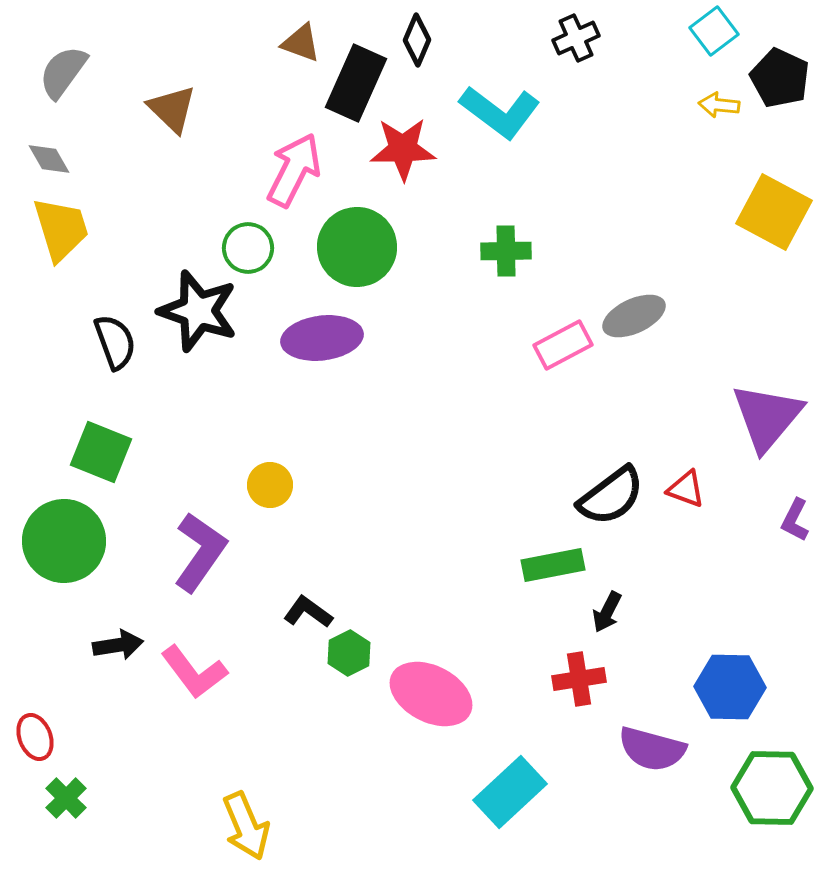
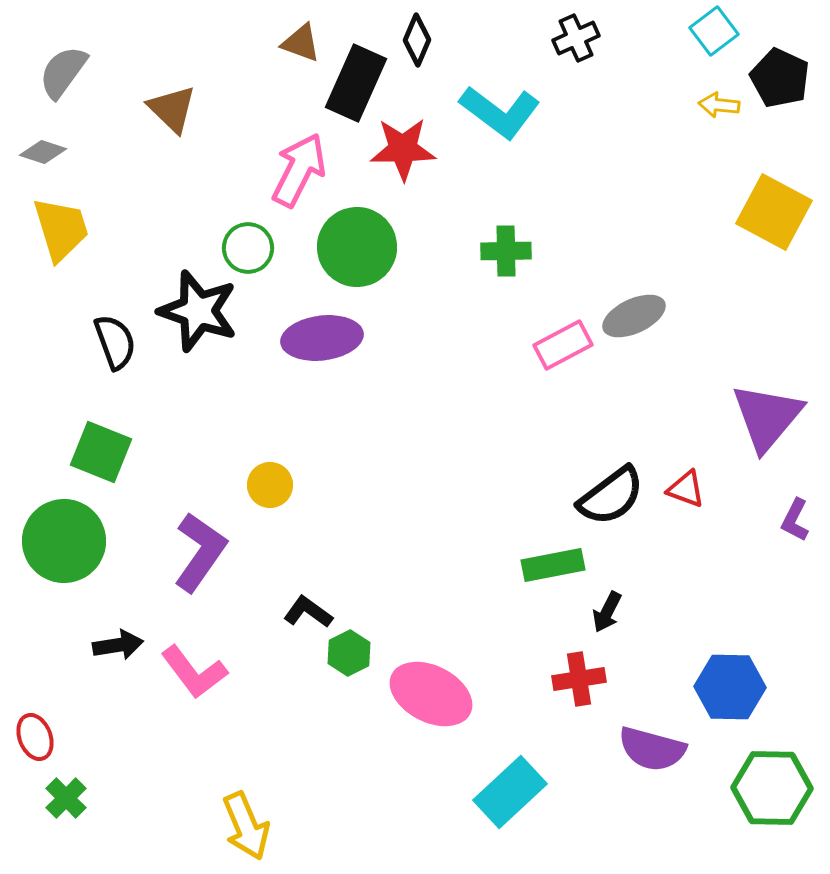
gray diamond at (49, 159): moved 6 px left, 7 px up; rotated 42 degrees counterclockwise
pink arrow at (294, 170): moved 5 px right
